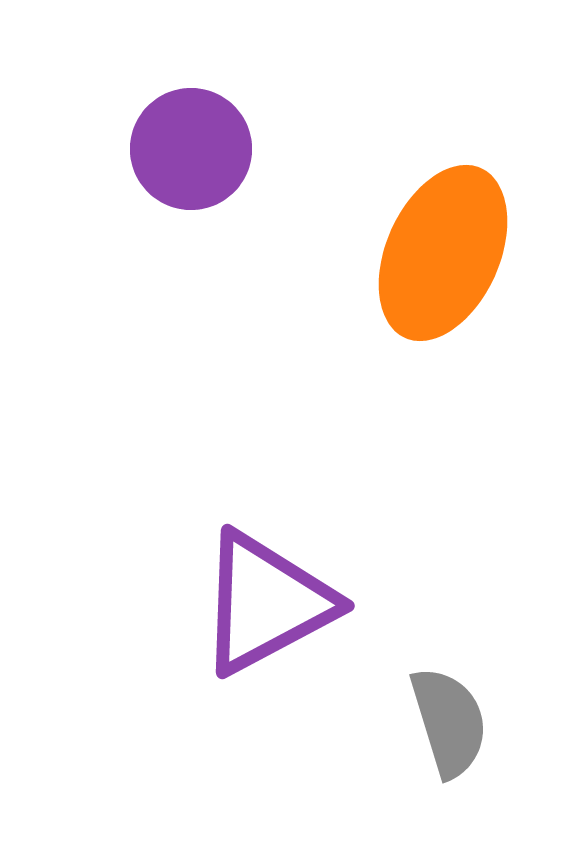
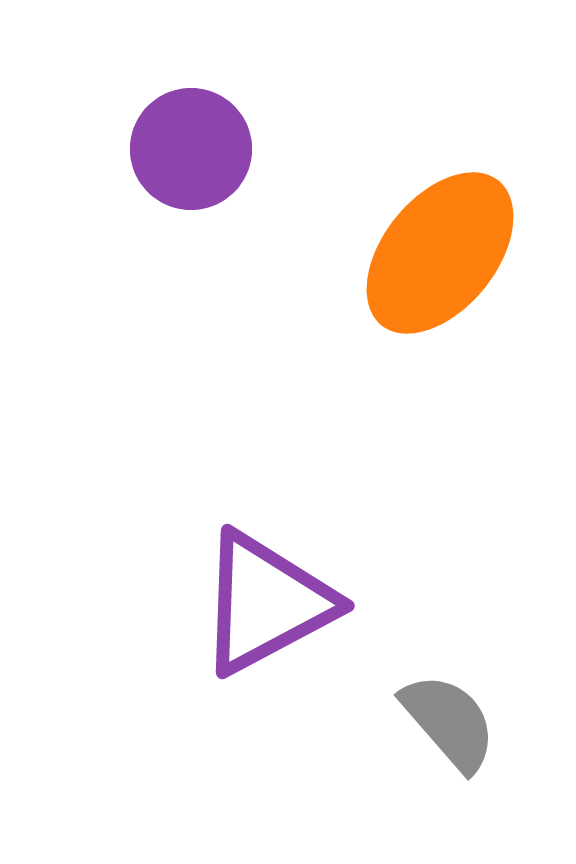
orange ellipse: moved 3 px left; rotated 15 degrees clockwise
gray semicircle: rotated 24 degrees counterclockwise
